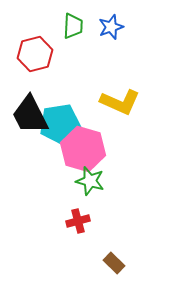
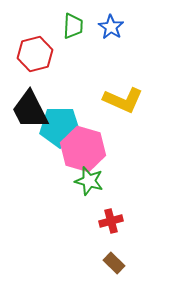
blue star: rotated 20 degrees counterclockwise
yellow L-shape: moved 3 px right, 2 px up
black trapezoid: moved 5 px up
cyan pentagon: moved 3 px down; rotated 9 degrees clockwise
green star: moved 1 px left
red cross: moved 33 px right
